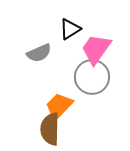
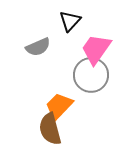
black triangle: moved 8 px up; rotated 15 degrees counterclockwise
gray semicircle: moved 1 px left, 6 px up
gray circle: moved 1 px left, 2 px up
brown semicircle: rotated 16 degrees counterclockwise
